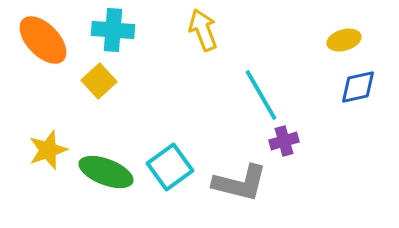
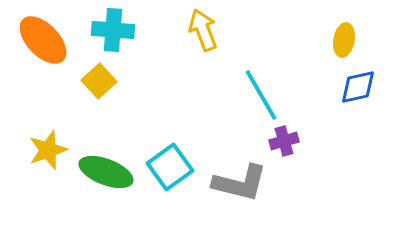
yellow ellipse: rotated 64 degrees counterclockwise
